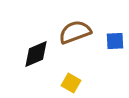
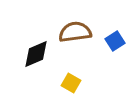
brown semicircle: rotated 12 degrees clockwise
blue square: rotated 30 degrees counterclockwise
